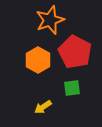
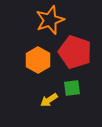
red pentagon: rotated 8 degrees counterclockwise
yellow arrow: moved 6 px right, 7 px up
